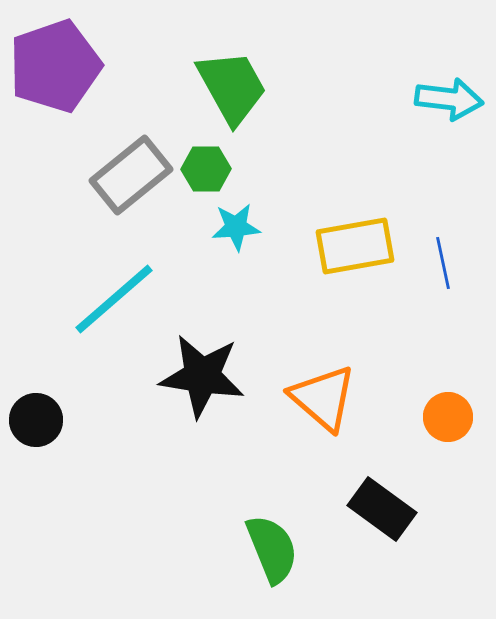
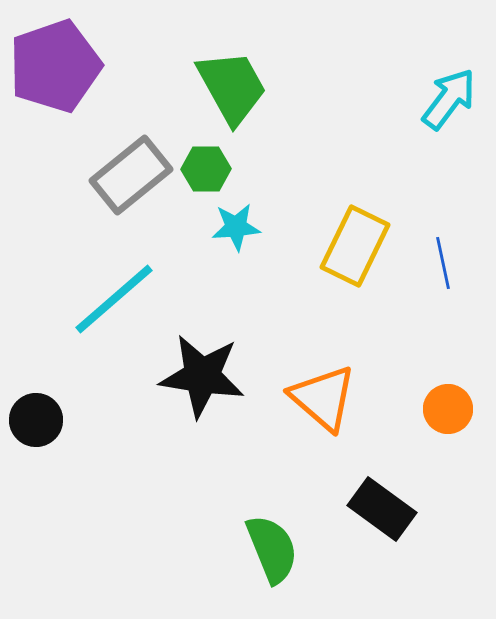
cyan arrow: rotated 60 degrees counterclockwise
yellow rectangle: rotated 54 degrees counterclockwise
orange circle: moved 8 px up
